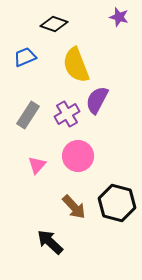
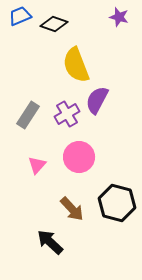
blue trapezoid: moved 5 px left, 41 px up
pink circle: moved 1 px right, 1 px down
brown arrow: moved 2 px left, 2 px down
